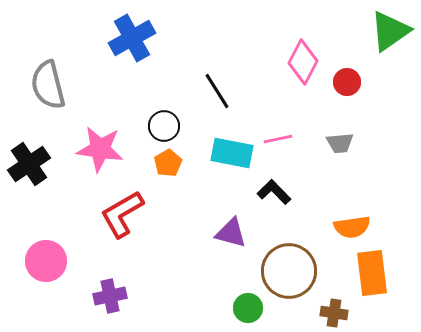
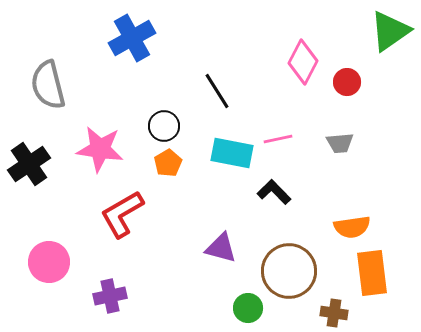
purple triangle: moved 10 px left, 15 px down
pink circle: moved 3 px right, 1 px down
